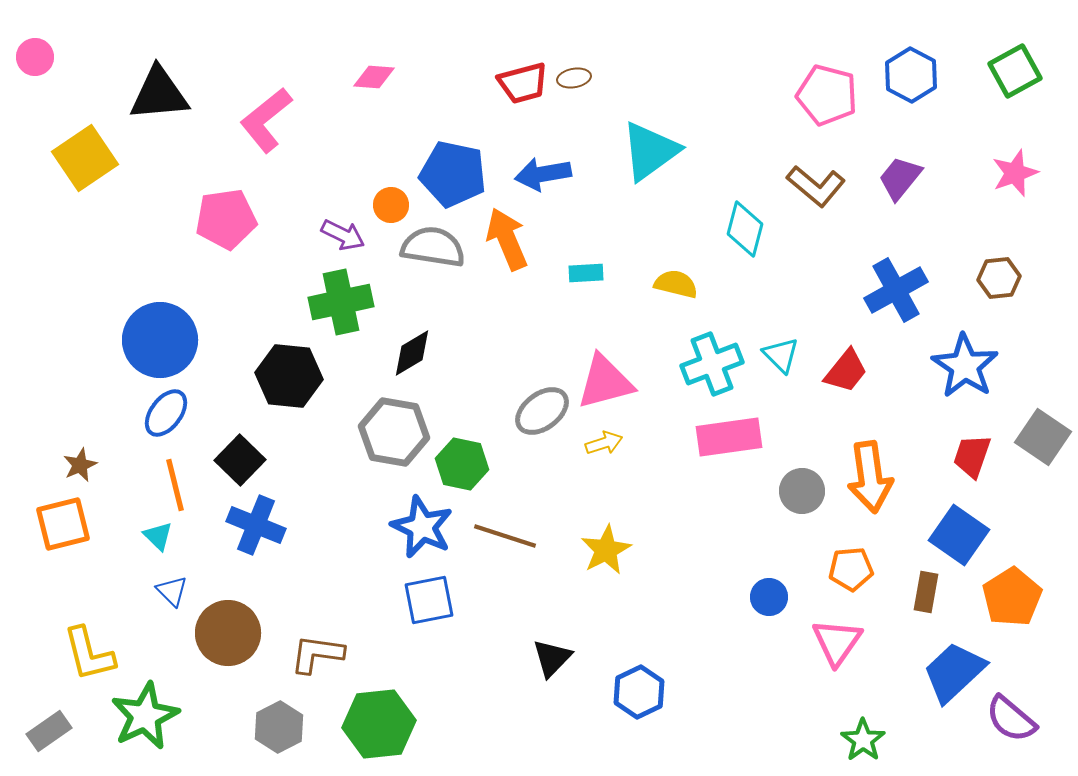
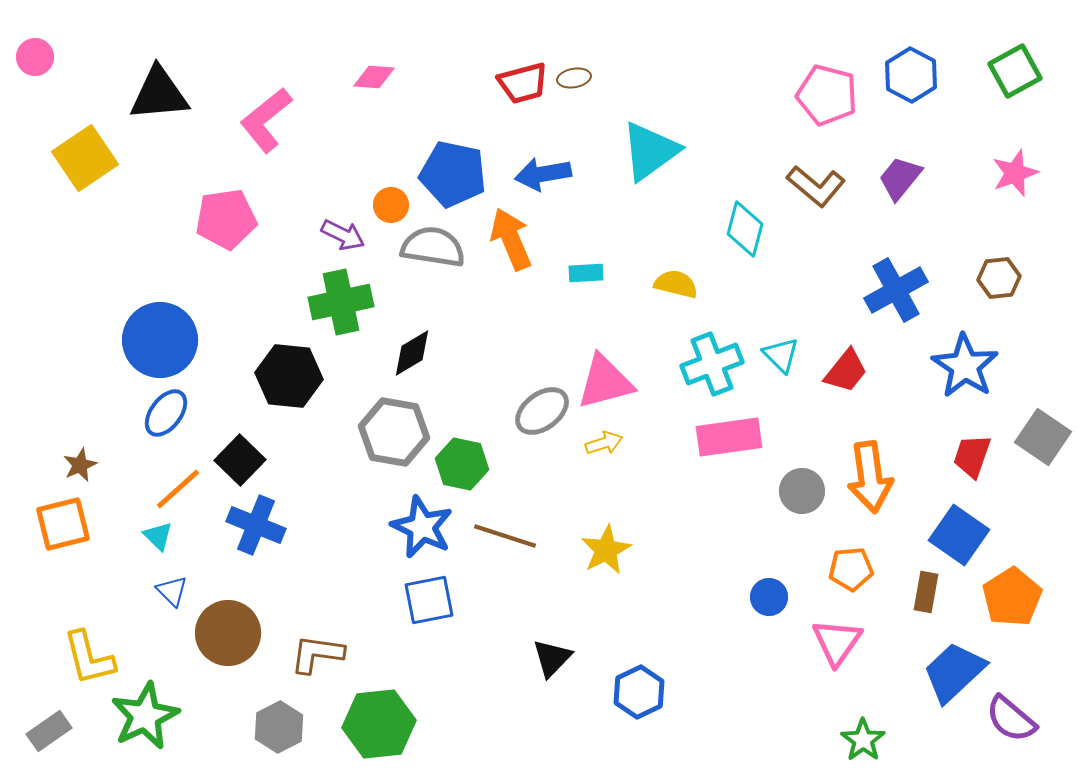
orange arrow at (507, 239): moved 4 px right
orange line at (175, 485): moved 3 px right, 4 px down; rotated 62 degrees clockwise
yellow L-shape at (89, 654): moved 4 px down
